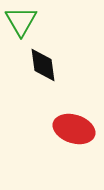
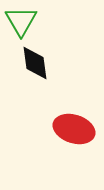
black diamond: moved 8 px left, 2 px up
